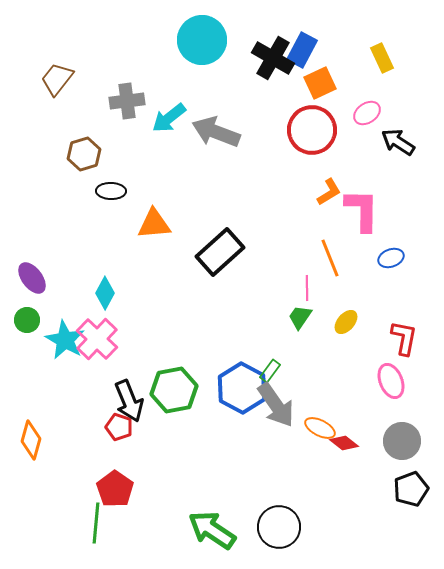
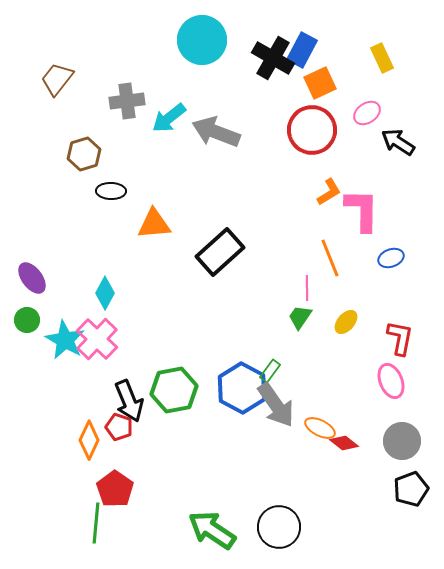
red L-shape at (404, 338): moved 4 px left
orange diamond at (31, 440): moved 58 px right; rotated 9 degrees clockwise
